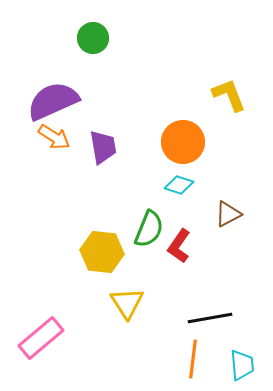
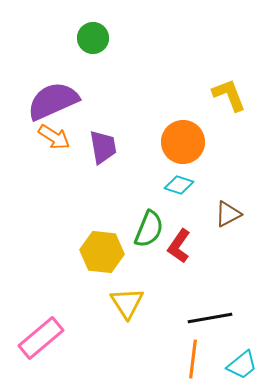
cyan trapezoid: rotated 56 degrees clockwise
